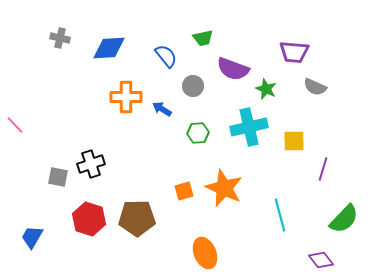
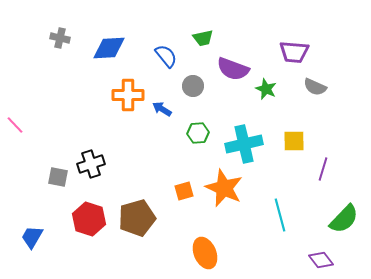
orange cross: moved 2 px right, 2 px up
cyan cross: moved 5 px left, 17 px down
brown pentagon: rotated 15 degrees counterclockwise
